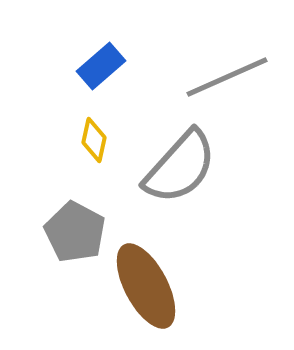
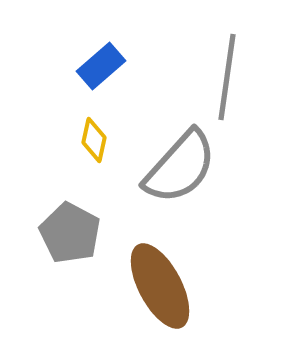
gray line: rotated 58 degrees counterclockwise
gray pentagon: moved 5 px left, 1 px down
brown ellipse: moved 14 px right
